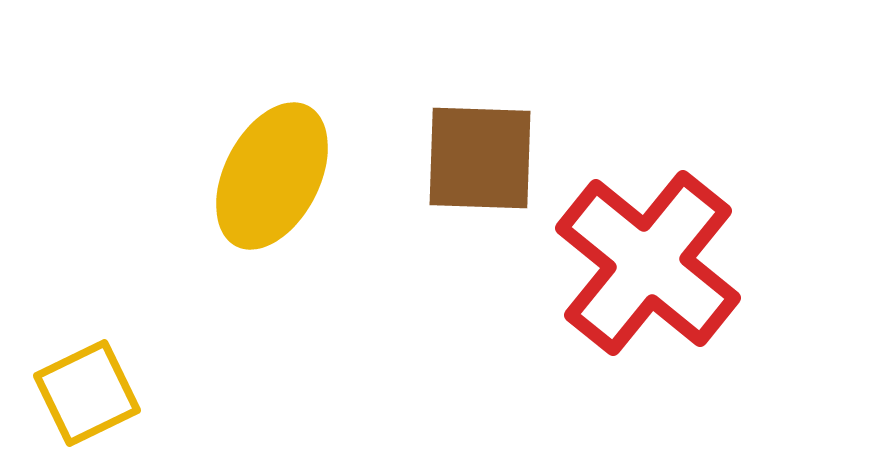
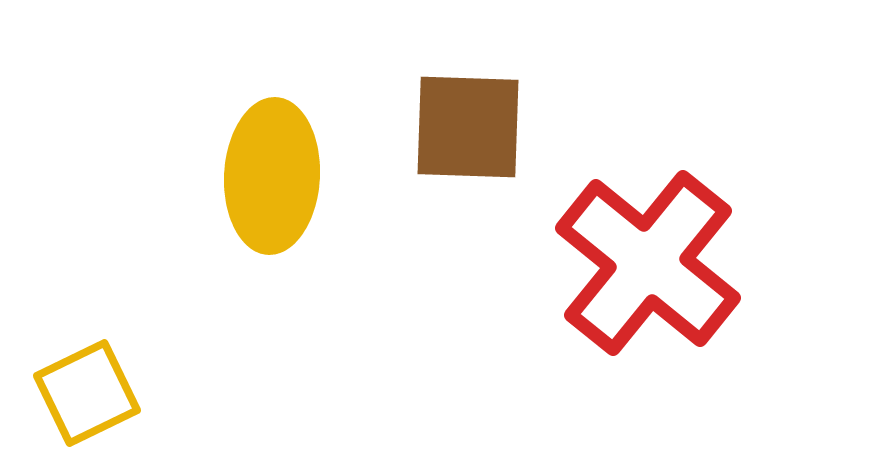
brown square: moved 12 px left, 31 px up
yellow ellipse: rotated 24 degrees counterclockwise
